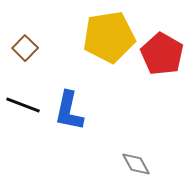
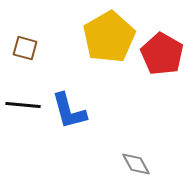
yellow pentagon: rotated 21 degrees counterclockwise
brown square: rotated 30 degrees counterclockwise
black line: rotated 16 degrees counterclockwise
blue L-shape: rotated 27 degrees counterclockwise
